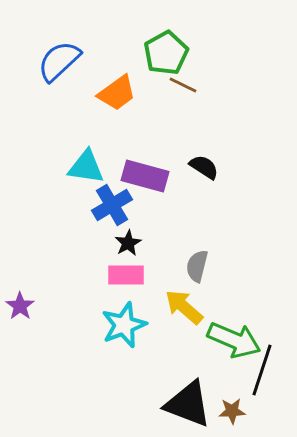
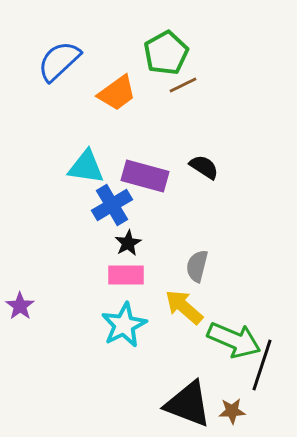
brown line: rotated 52 degrees counterclockwise
cyan star: rotated 6 degrees counterclockwise
black line: moved 5 px up
